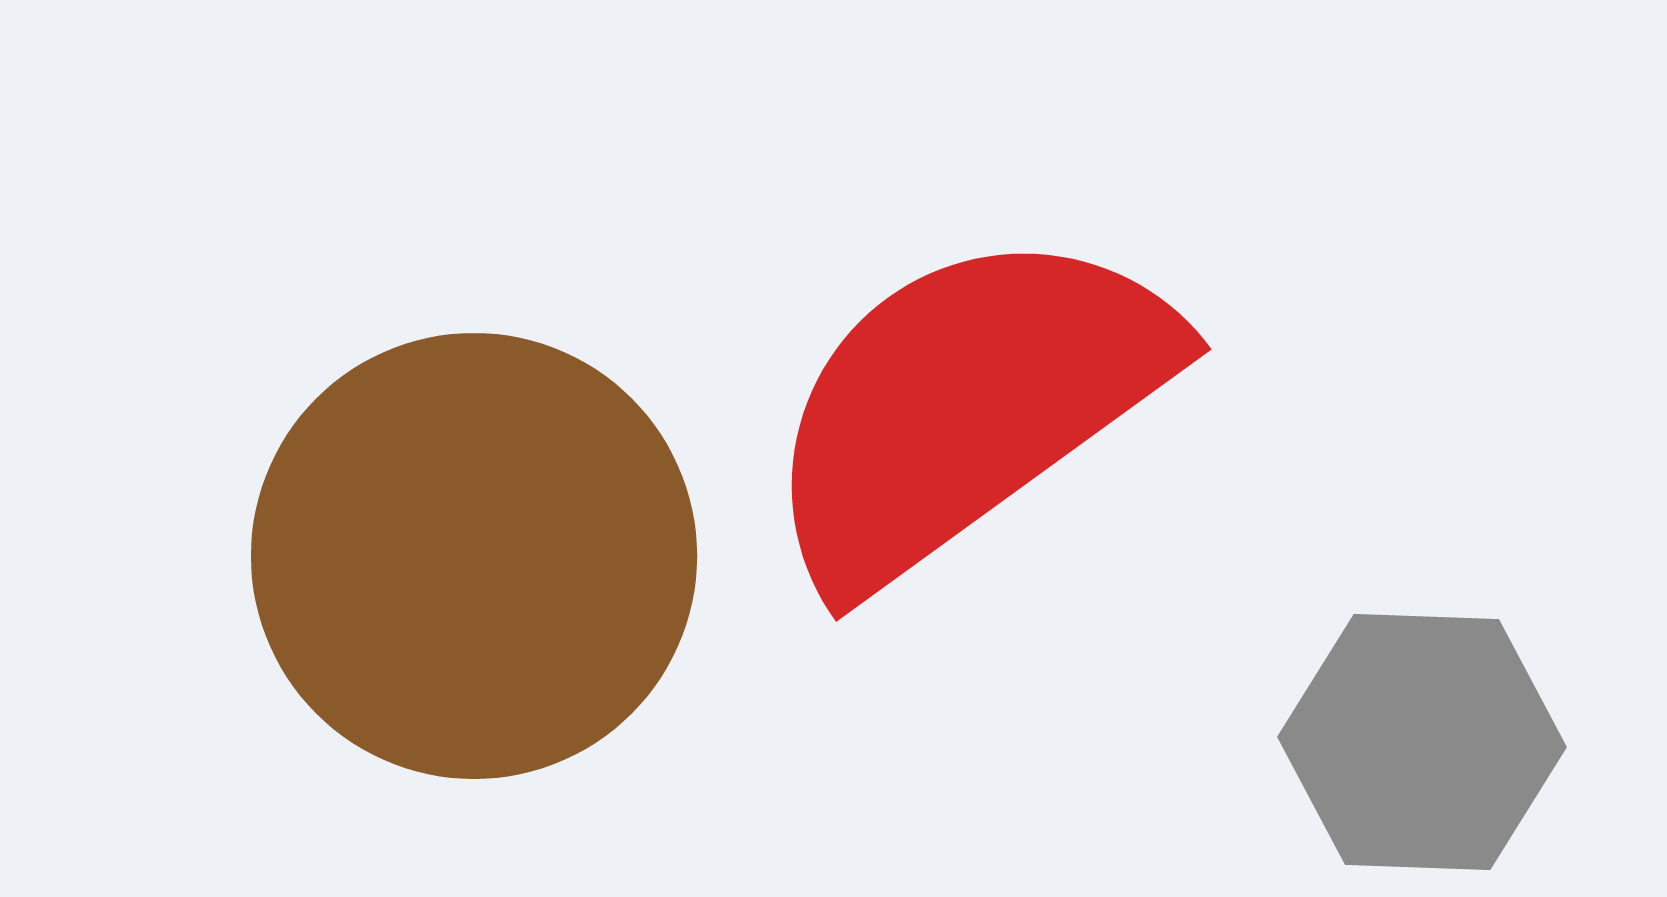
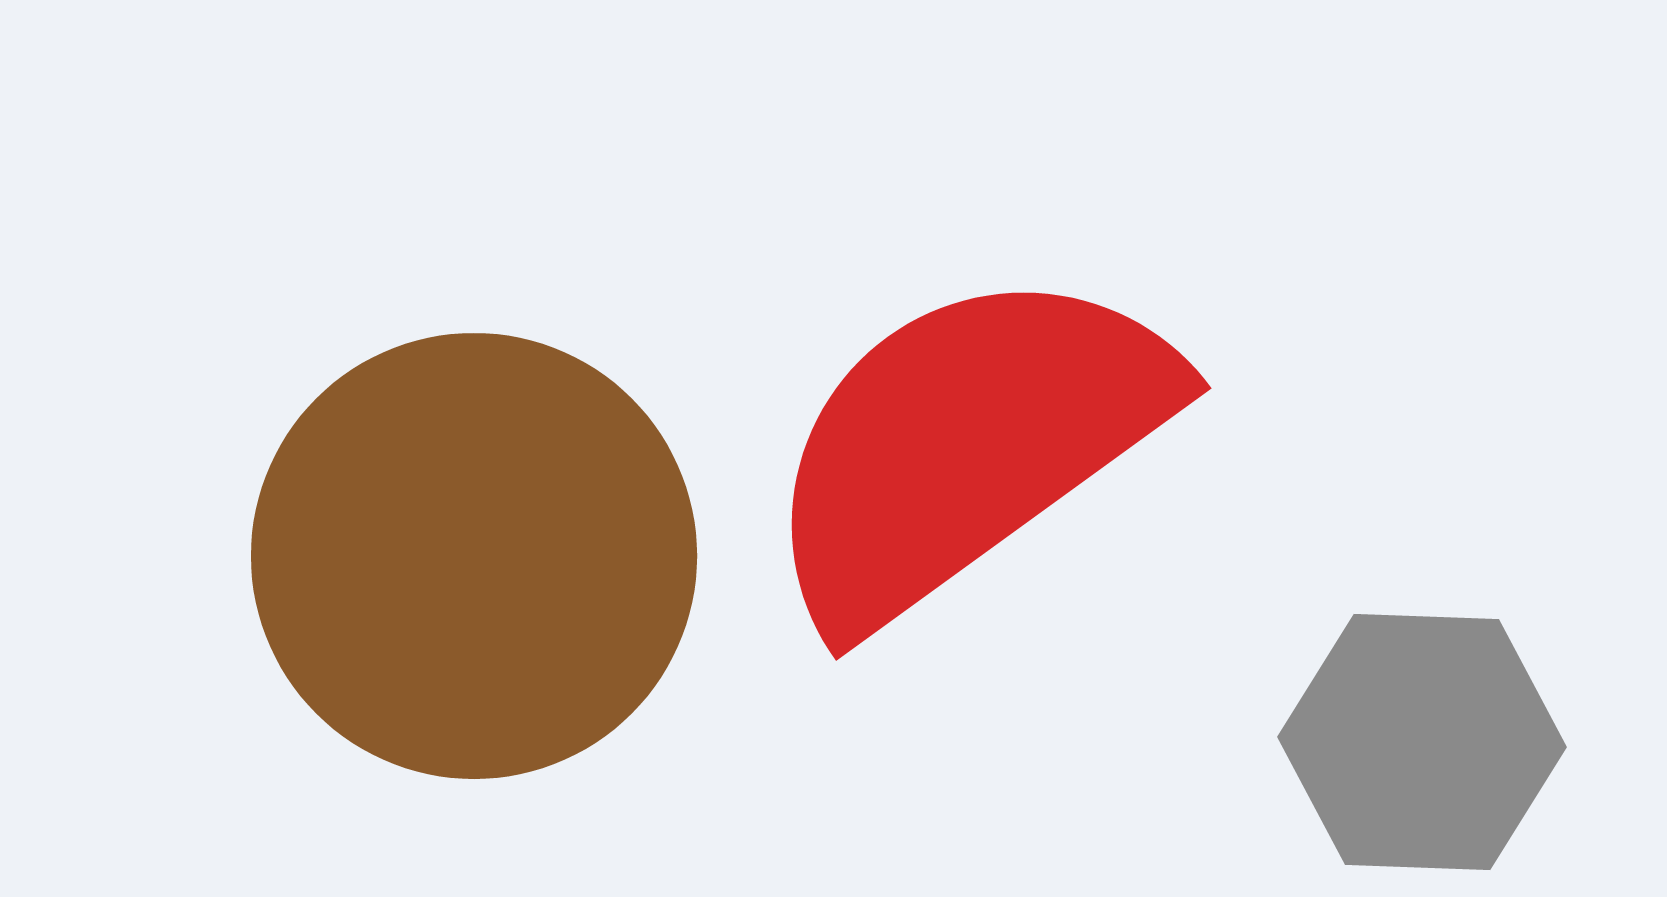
red semicircle: moved 39 px down
